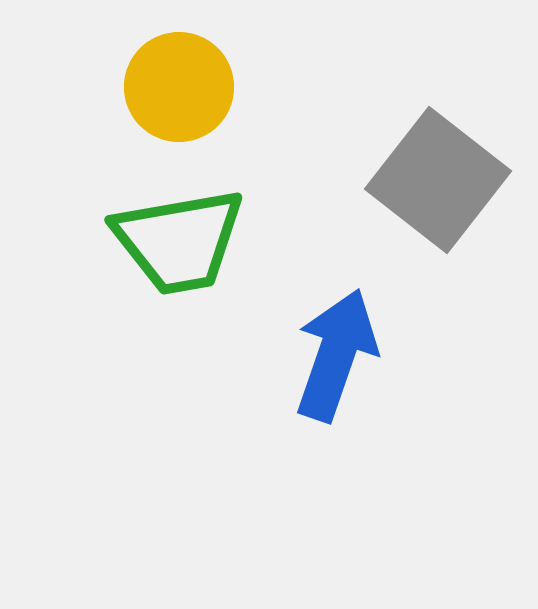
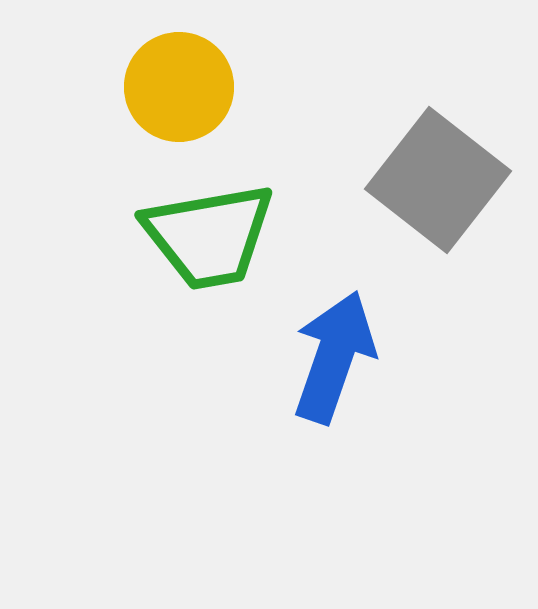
green trapezoid: moved 30 px right, 5 px up
blue arrow: moved 2 px left, 2 px down
